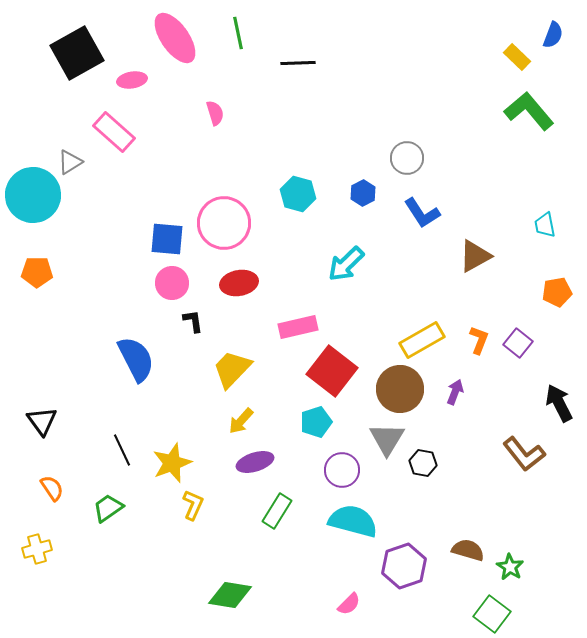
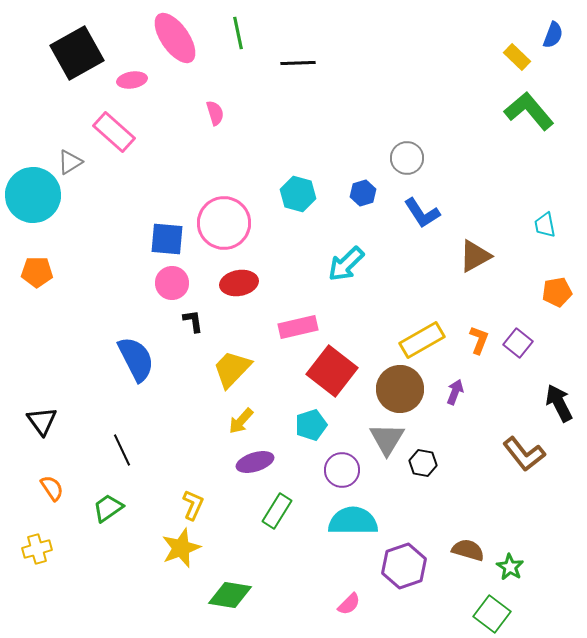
blue hexagon at (363, 193): rotated 10 degrees clockwise
cyan pentagon at (316, 422): moved 5 px left, 3 px down
yellow star at (172, 463): moved 9 px right, 85 px down
cyan semicircle at (353, 521): rotated 15 degrees counterclockwise
